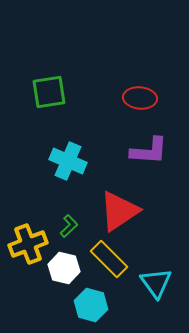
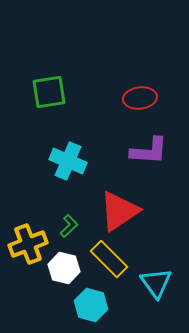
red ellipse: rotated 12 degrees counterclockwise
